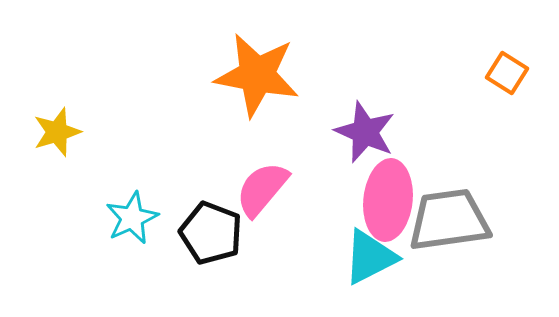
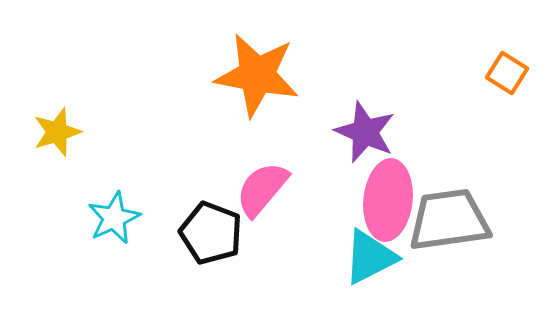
cyan star: moved 18 px left
